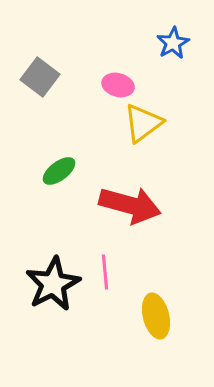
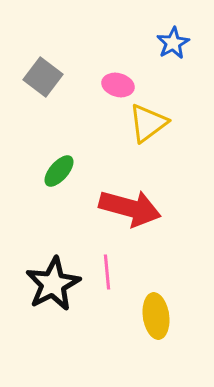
gray square: moved 3 px right
yellow triangle: moved 5 px right
green ellipse: rotated 12 degrees counterclockwise
red arrow: moved 3 px down
pink line: moved 2 px right
yellow ellipse: rotated 6 degrees clockwise
